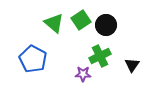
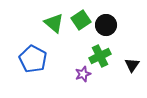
purple star: rotated 21 degrees counterclockwise
